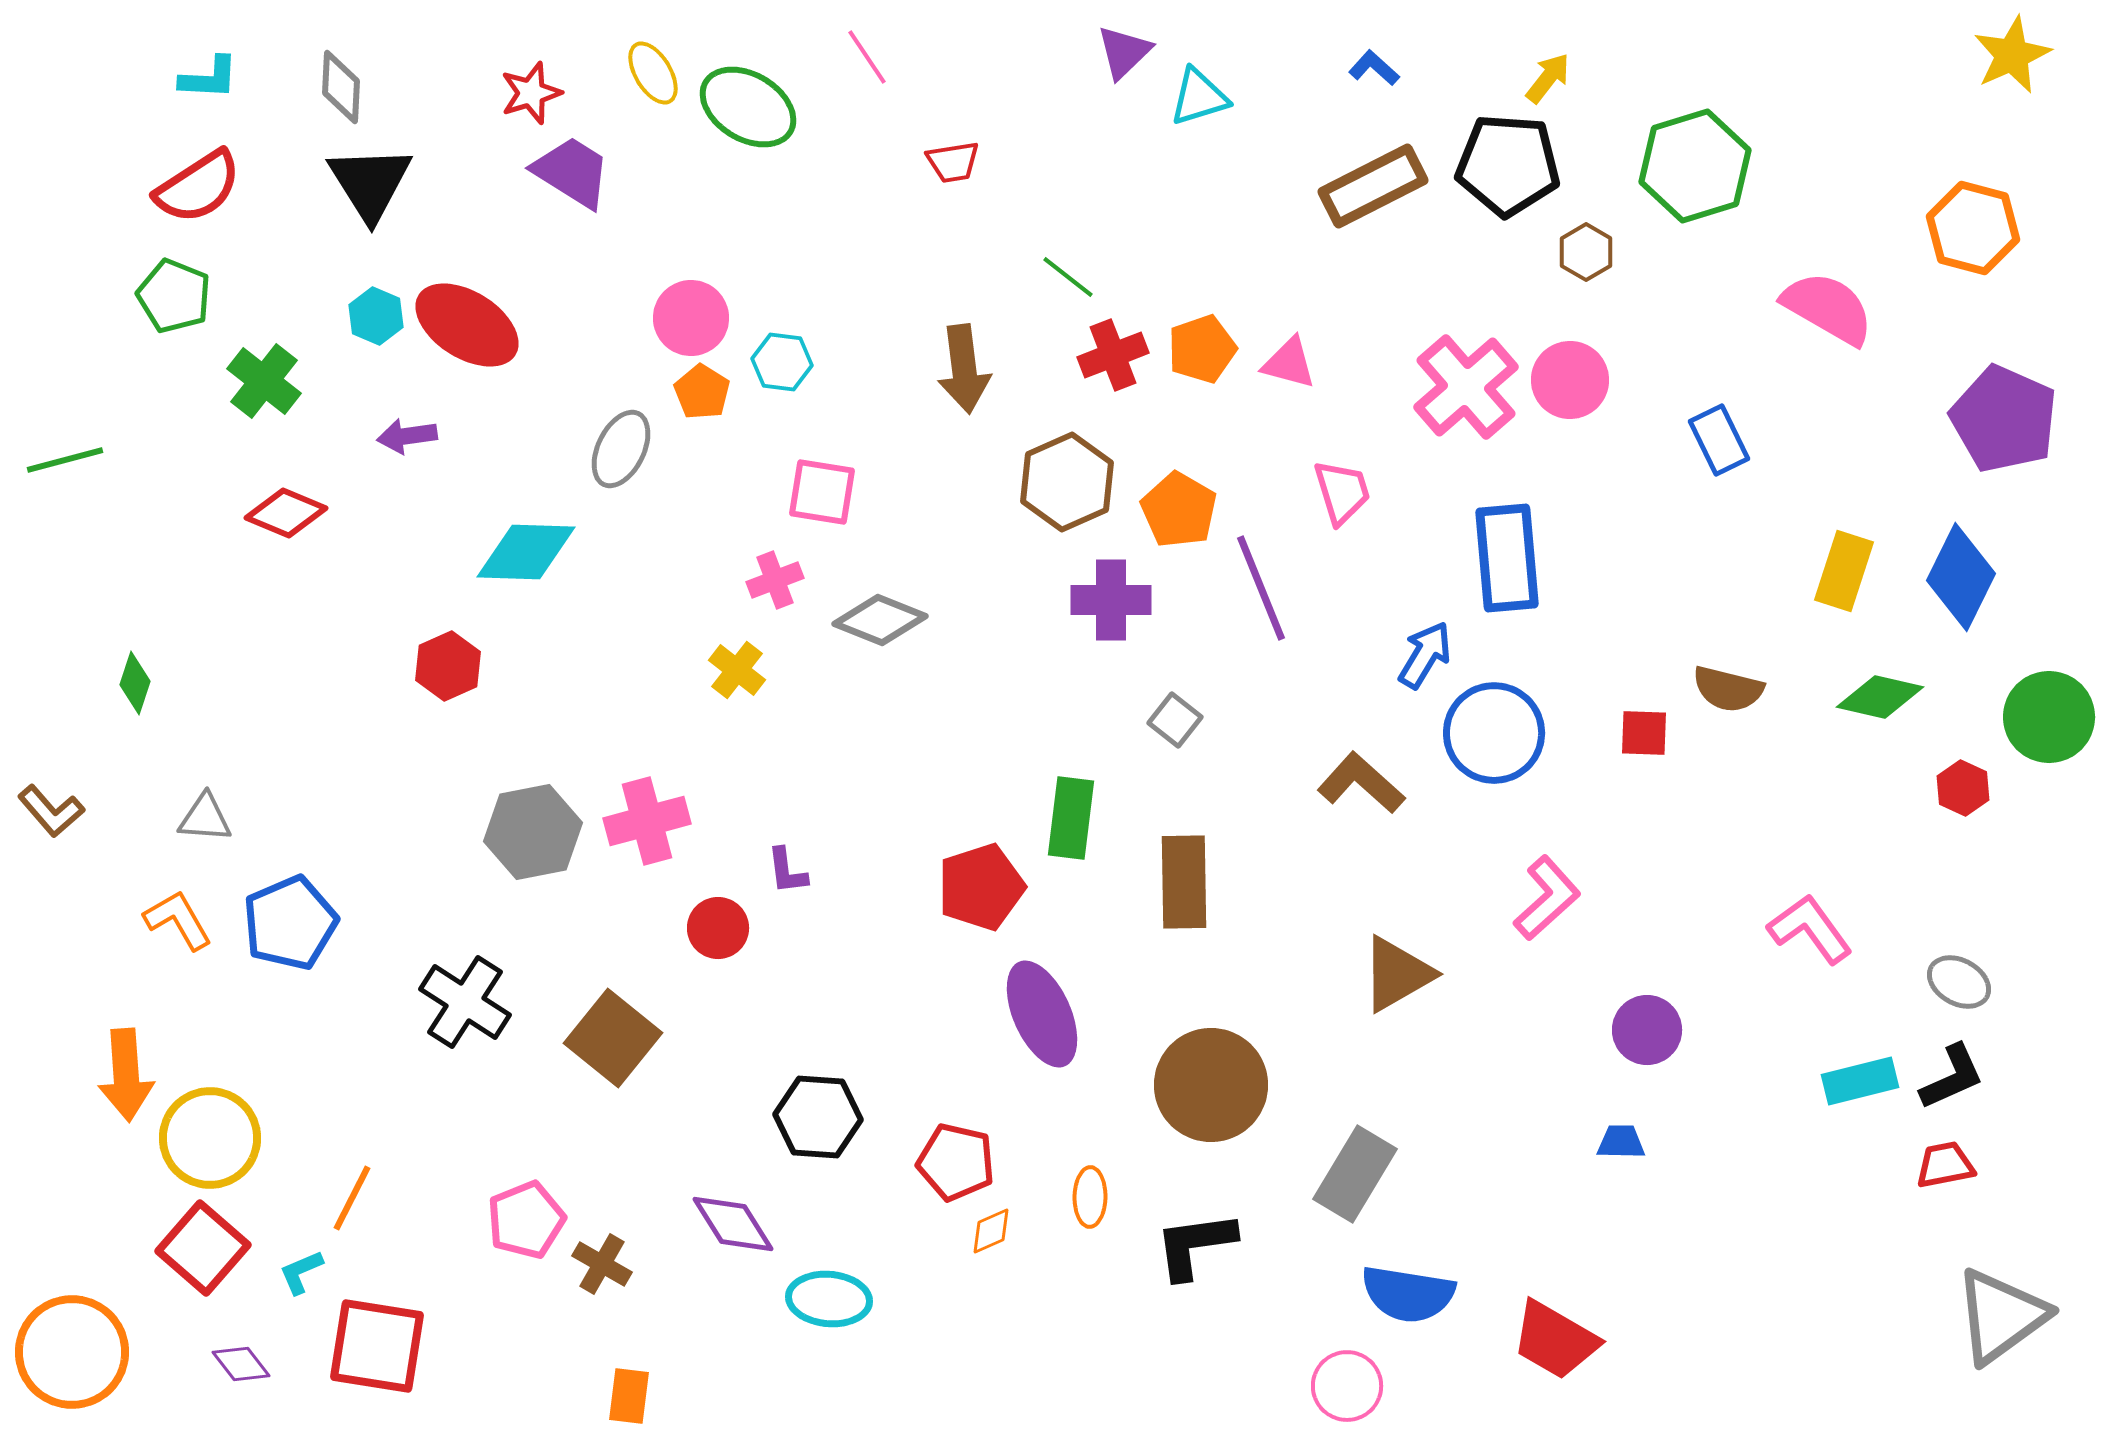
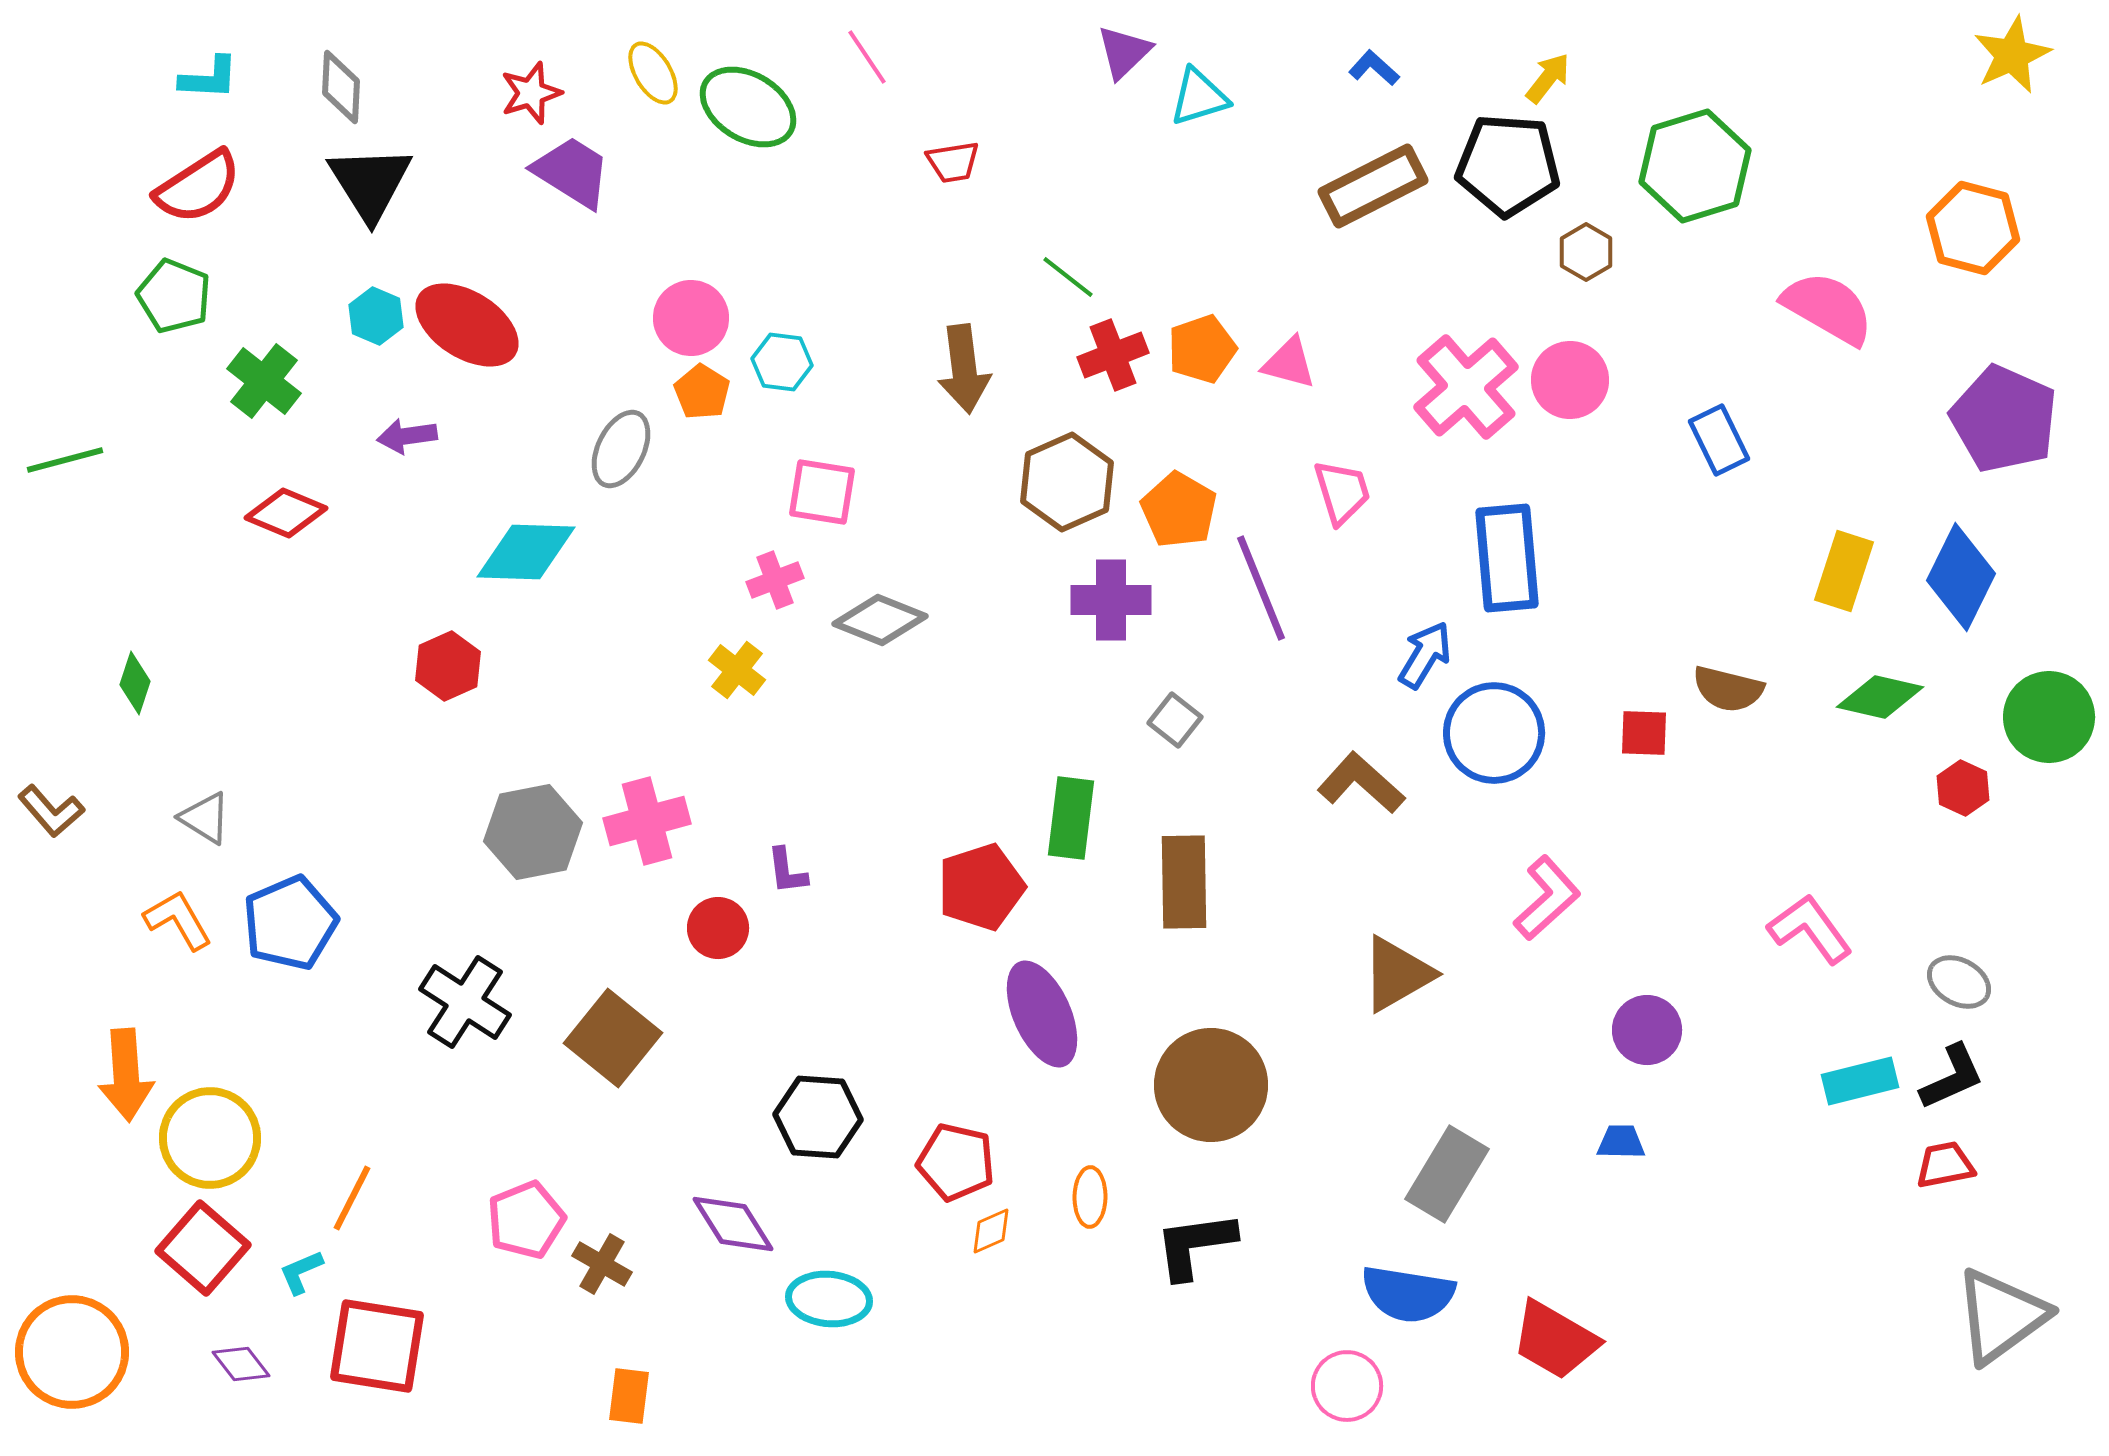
gray triangle at (205, 818): rotated 28 degrees clockwise
gray rectangle at (1355, 1174): moved 92 px right
